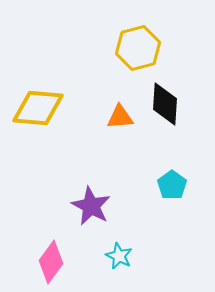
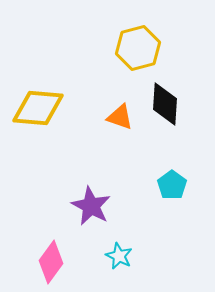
orange triangle: rotated 24 degrees clockwise
